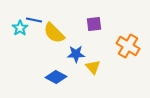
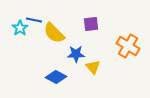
purple square: moved 3 px left
